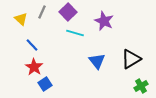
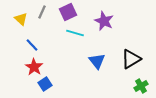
purple square: rotated 18 degrees clockwise
